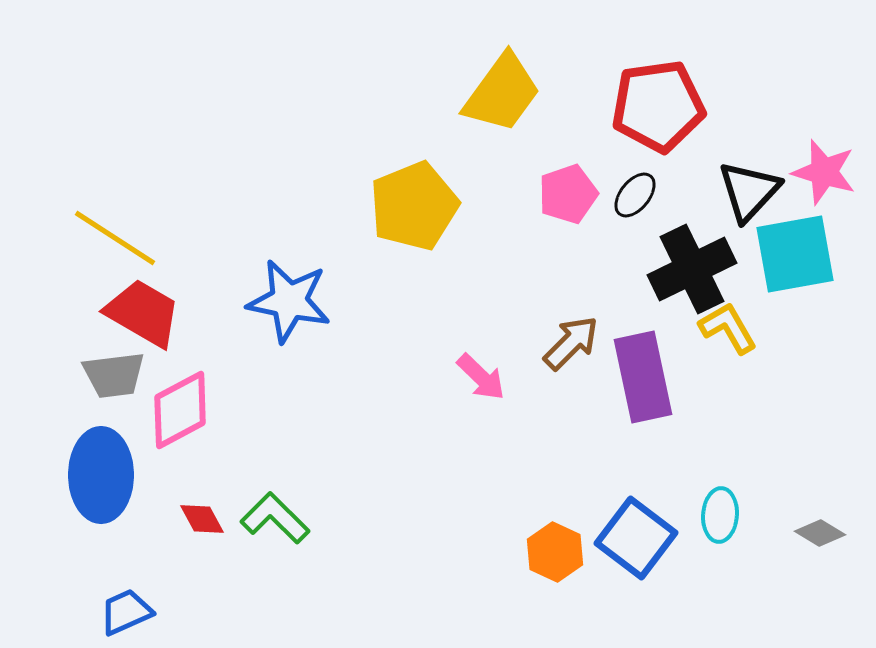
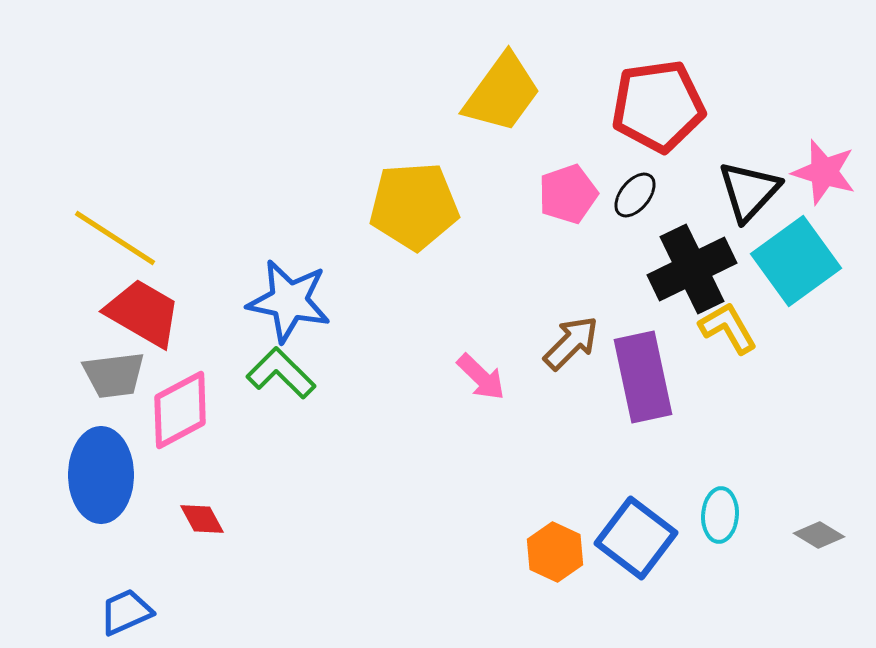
yellow pentagon: rotated 18 degrees clockwise
cyan square: moved 1 px right, 7 px down; rotated 26 degrees counterclockwise
green L-shape: moved 6 px right, 145 px up
gray diamond: moved 1 px left, 2 px down
